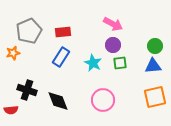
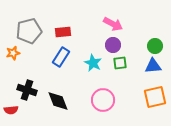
gray pentagon: rotated 10 degrees clockwise
